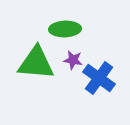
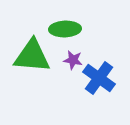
green triangle: moved 4 px left, 7 px up
